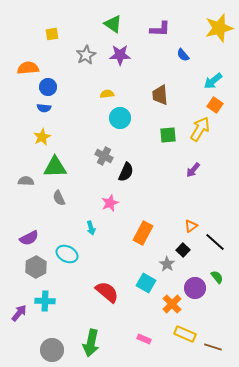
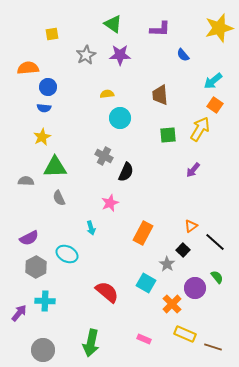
gray circle at (52, 350): moved 9 px left
